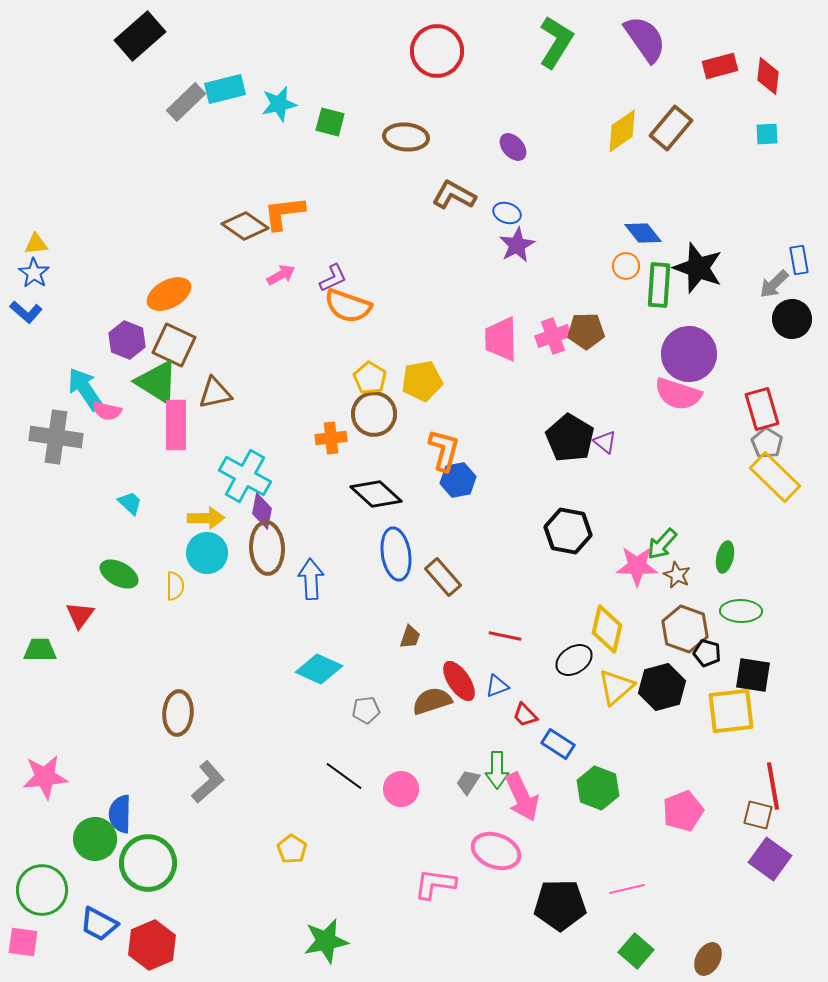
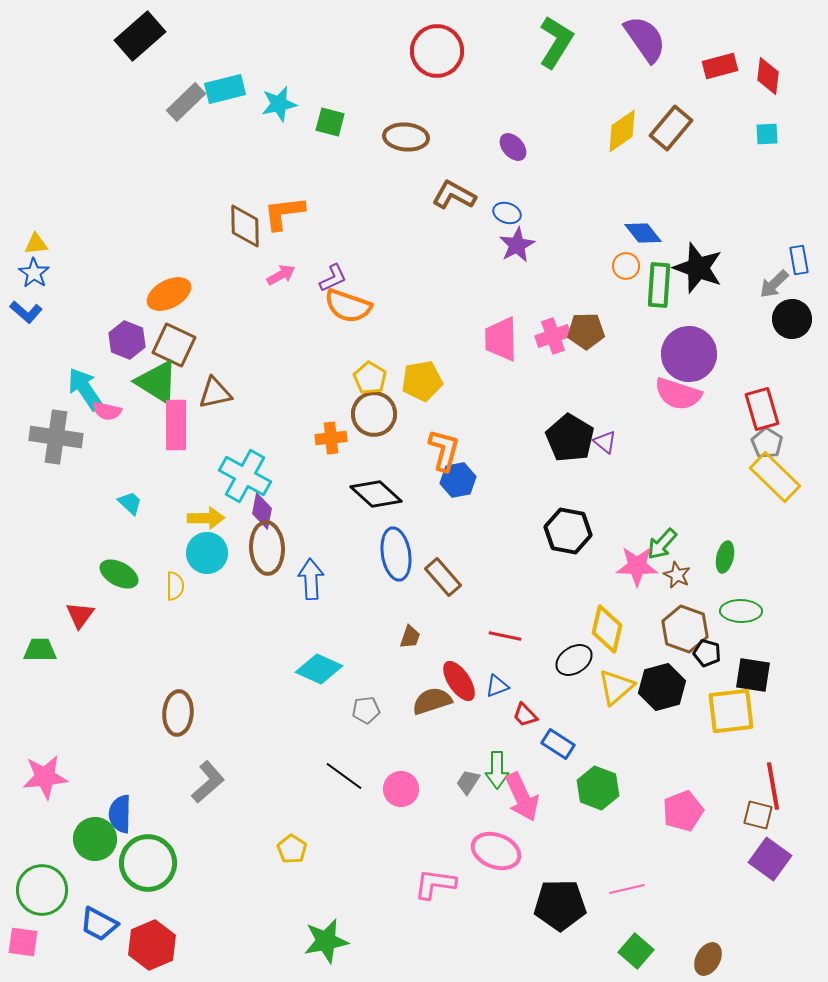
brown diamond at (245, 226): rotated 54 degrees clockwise
